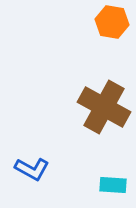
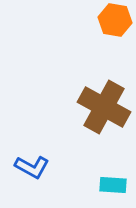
orange hexagon: moved 3 px right, 2 px up
blue L-shape: moved 2 px up
